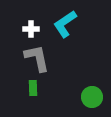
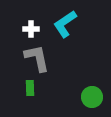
green rectangle: moved 3 px left
